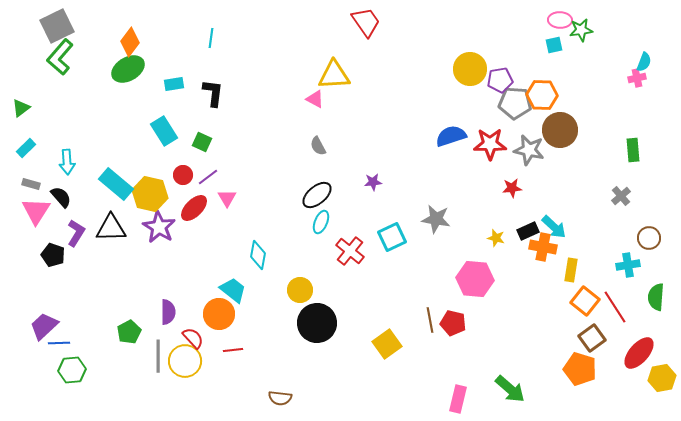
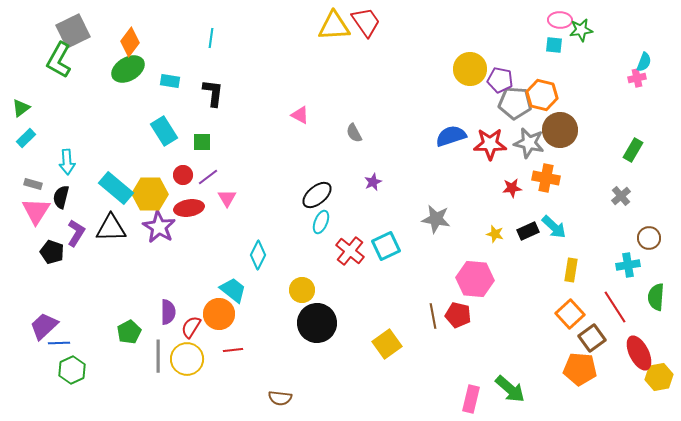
gray square at (57, 26): moved 16 px right, 5 px down
cyan square at (554, 45): rotated 18 degrees clockwise
green L-shape at (60, 57): moved 1 px left, 3 px down; rotated 12 degrees counterclockwise
yellow triangle at (334, 75): moved 49 px up
purple pentagon at (500, 80): rotated 20 degrees clockwise
cyan rectangle at (174, 84): moved 4 px left, 3 px up; rotated 18 degrees clockwise
orange hexagon at (542, 95): rotated 12 degrees clockwise
pink triangle at (315, 99): moved 15 px left, 16 px down
green square at (202, 142): rotated 24 degrees counterclockwise
gray semicircle at (318, 146): moved 36 px right, 13 px up
cyan rectangle at (26, 148): moved 10 px up
gray star at (529, 150): moved 7 px up
green rectangle at (633, 150): rotated 35 degrees clockwise
purple star at (373, 182): rotated 18 degrees counterclockwise
gray rectangle at (31, 184): moved 2 px right
cyan rectangle at (116, 184): moved 4 px down
yellow hexagon at (150, 194): rotated 12 degrees counterclockwise
black semicircle at (61, 197): rotated 125 degrees counterclockwise
red ellipse at (194, 208): moved 5 px left; rotated 36 degrees clockwise
cyan square at (392, 237): moved 6 px left, 9 px down
yellow star at (496, 238): moved 1 px left, 4 px up
orange cross at (543, 247): moved 3 px right, 69 px up
black pentagon at (53, 255): moved 1 px left, 3 px up
cyan diamond at (258, 255): rotated 16 degrees clockwise
yellow circle at (300, 290): moved 2 px right
orange square at (585, 301): moved 15 px left, 13 px down; rotated 8 degrees clockwise
brown line at (430, 320): moved 3 px right, 4 px up
red pentagon at (453, 323): moved 5 px right, 8 px up
red semicircle at (193, 338): moved 2 px left, 11 px up; rotated 105 degrees counterclockwise
red ellipse at (639, 353): rotated 68 degrees counterclockwise
yellow circle at (185, 361): moved 2 px right, 2 px up
orange pentagon at (580, 369): rotated 12 degrees counterclockwise
green hexagon at (72, 370): rotated 20 degrees counterclockwise
yellow hexagon at (662, 378): moved 3 px left, 1 px up
pink rectangle at (458, 399): moved 13 px right
